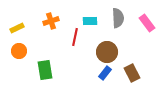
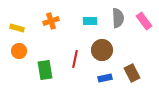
pink rectangle: moved 3 px left, 2 px up
yellow rectangle: rotated 40 degrees clockwise
red line: moved 22 px down
brown circle: moved 5 px left, 2 px up
blue rectangle: moved 5 px down; rotated 40 degrees clockwise
